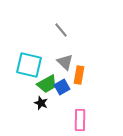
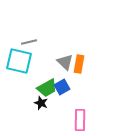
gray line: moved 32 px left, 12 px down; rotated 63 degrees counterclockwise
cyan square: moved 10 px left, 4 px up
orange rectangle: moved 11 px up
green trapezoid: moved 4 px down
